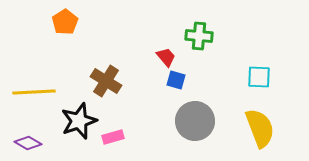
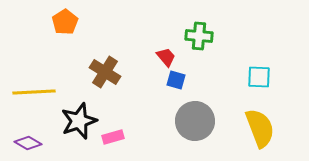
brown cross: moved 1 px left, 9 px up
